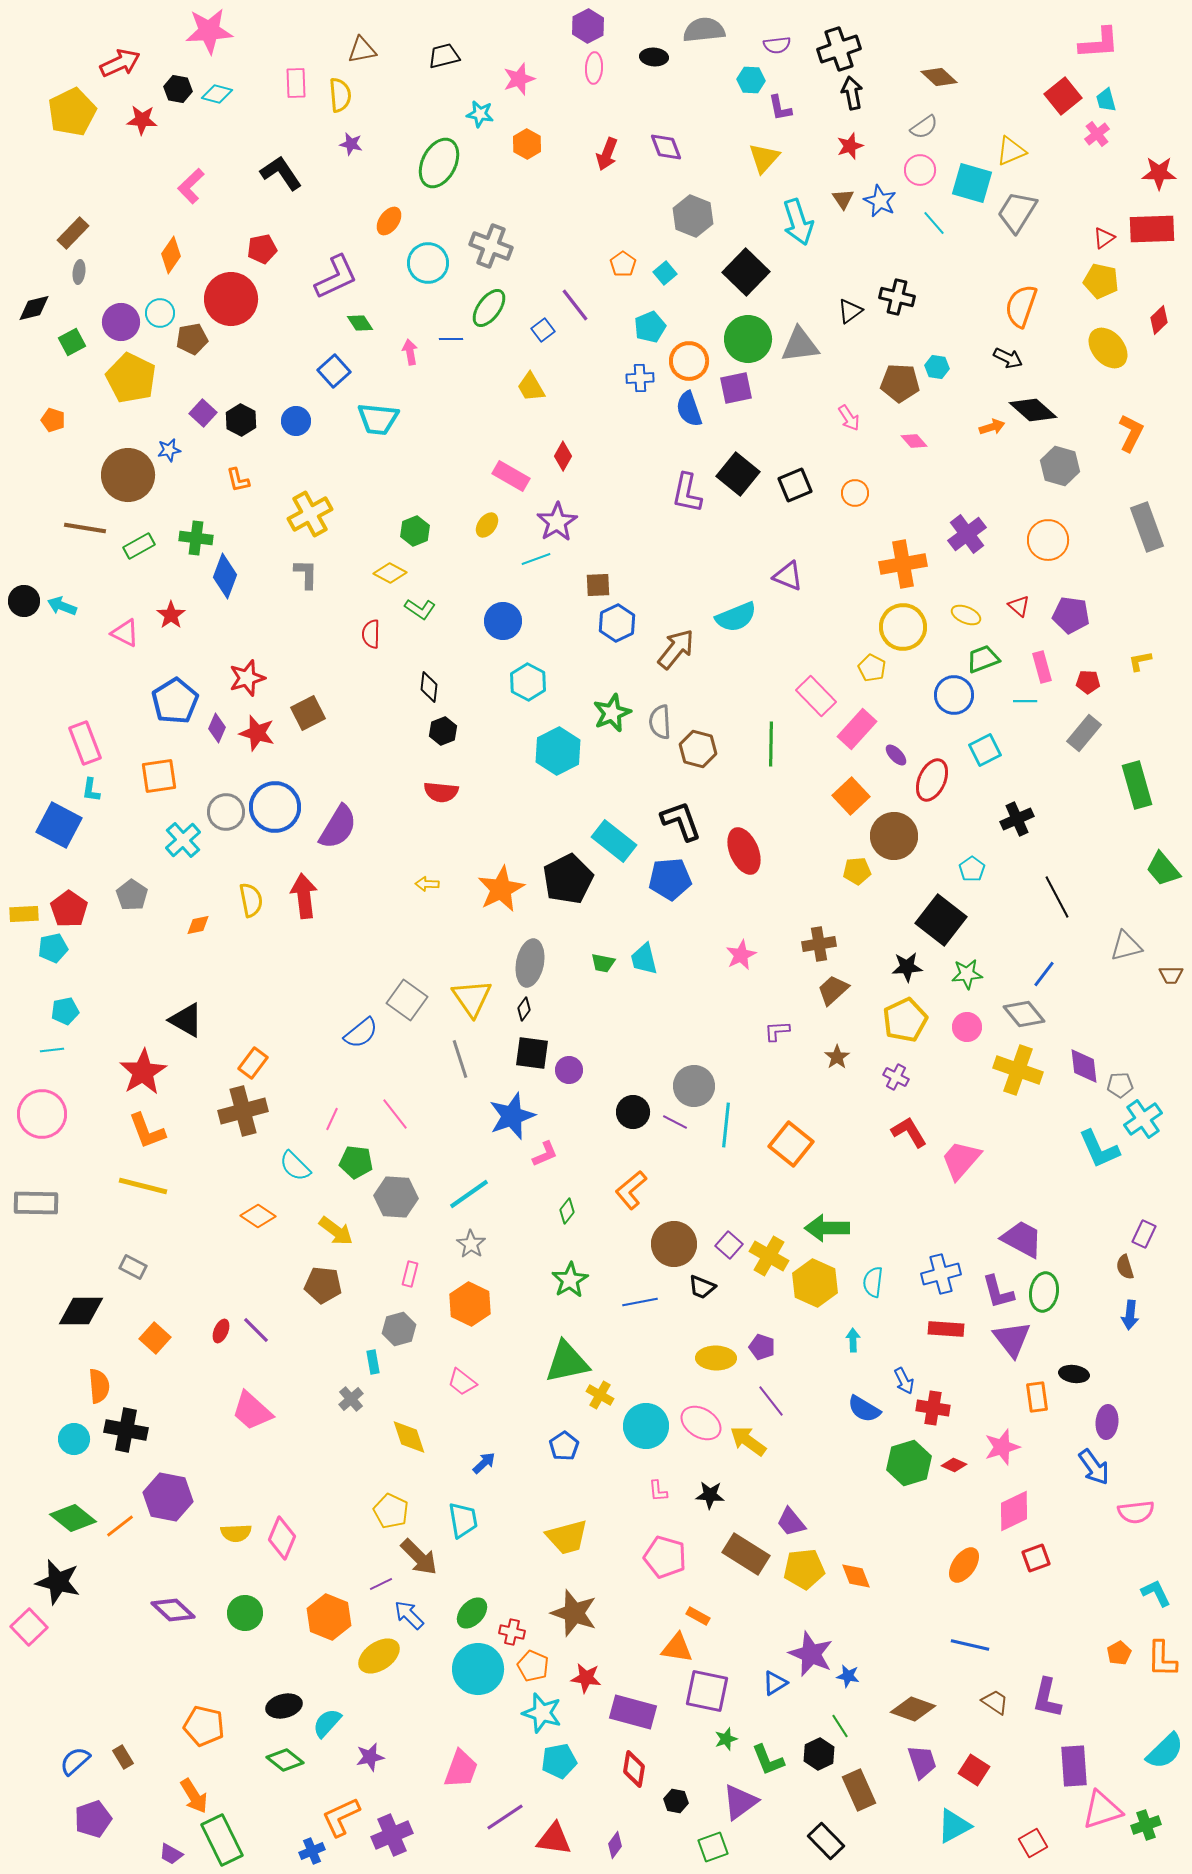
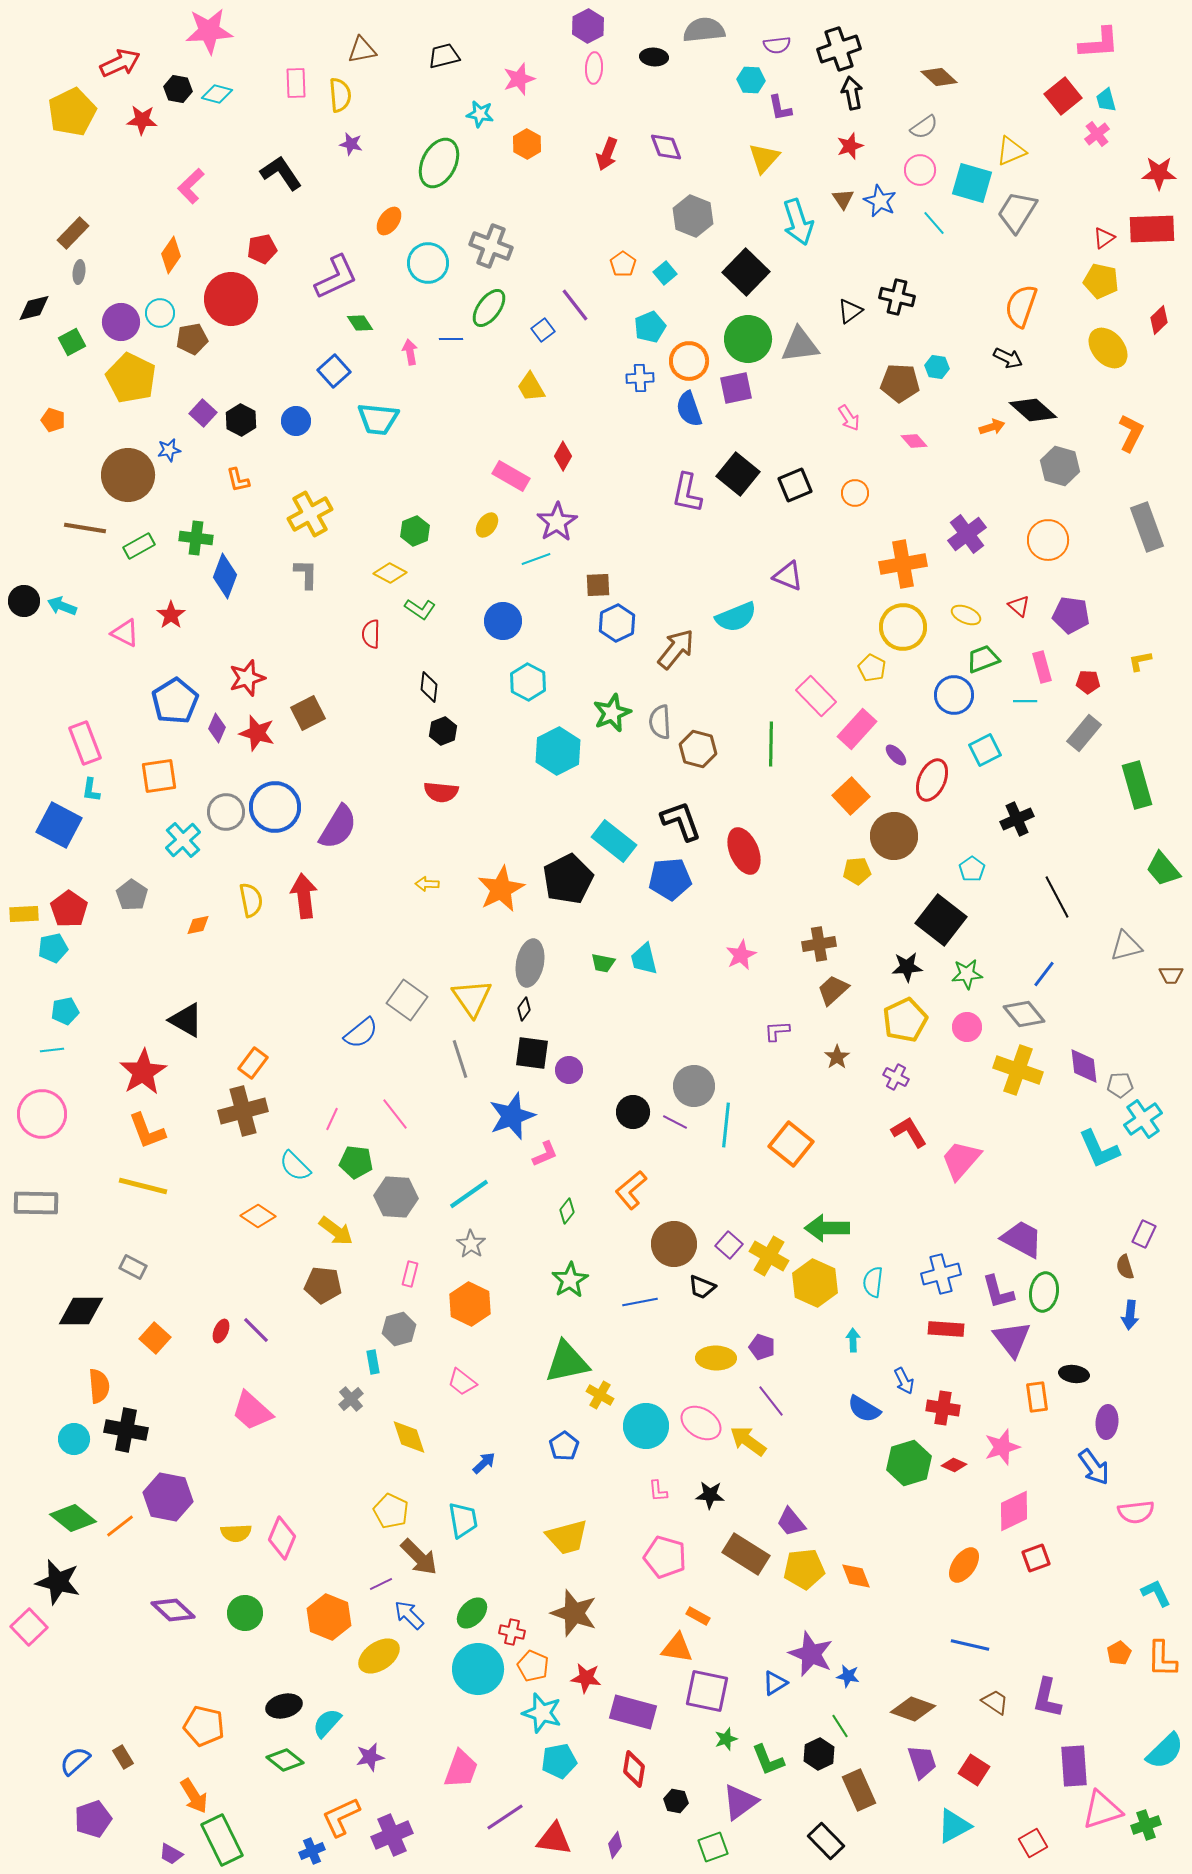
red cross at (933, 1408): moved 10 px right
